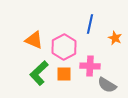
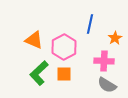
orange star: rotated 16 degrees clockwise
pink cross: moved 14 px right, 5 px up
